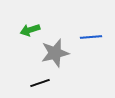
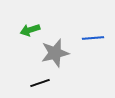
blue line: moved 2 px right, 1 px down
